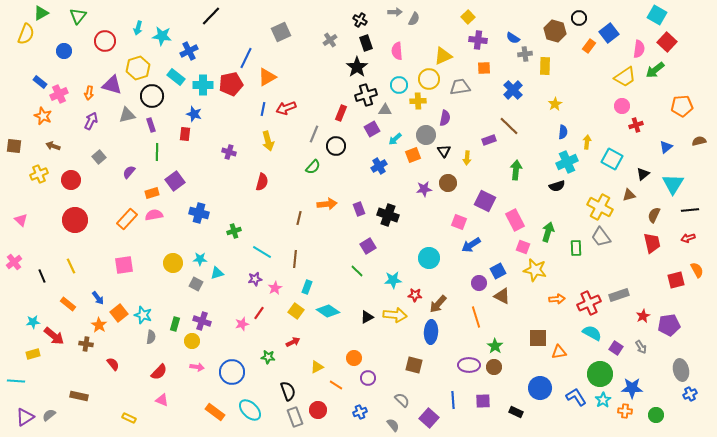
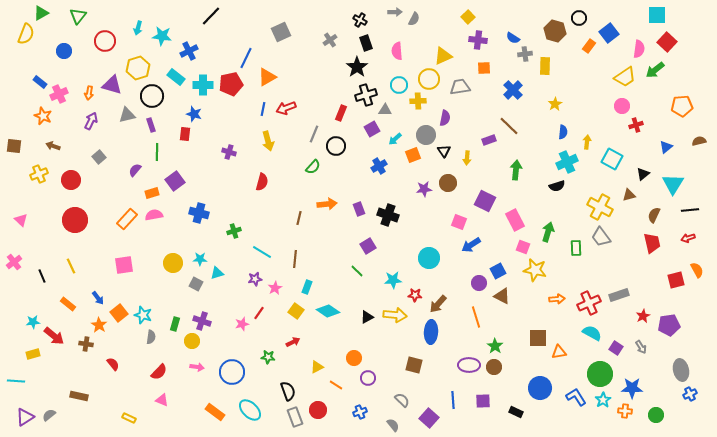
cyan square at (657, 15): rotated 30 degrees counterclockwise
purple semicircle at (129, 172): moved 6 px right, 2 px up
